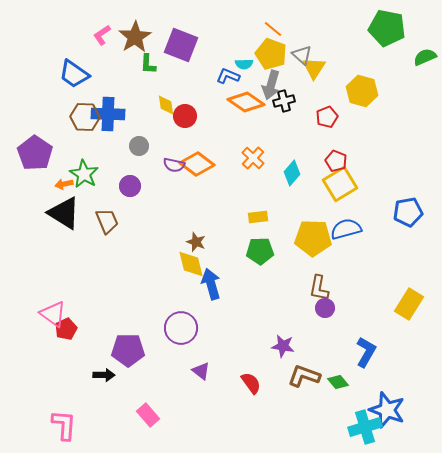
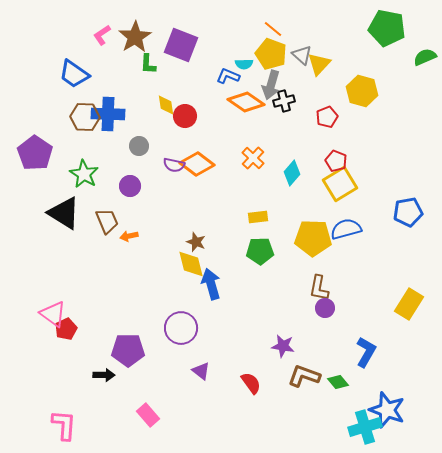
yellow triangle at (314, 68): moved 5 px right, 4 px up; rotated 10 degrees clockwise
orange arrow at (64, 184): moved 65 px right, 52 px down
